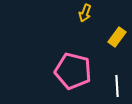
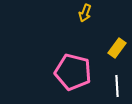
yellow rectangle: moved 11 px down
pink pentagon: moved 1 px down
